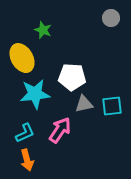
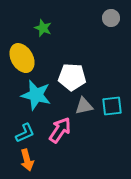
green star: moved 2 px up
cyan star: moved 1 px right, 1 px down; rotated 20 degrees clockwise
gray triangle: moved 2 px down
